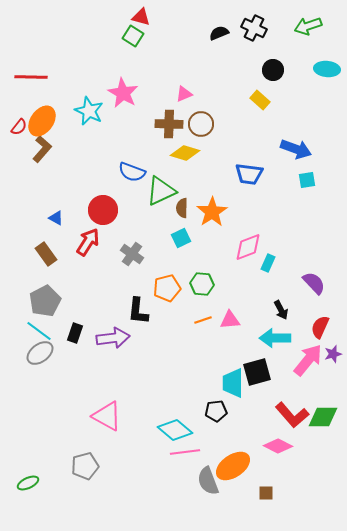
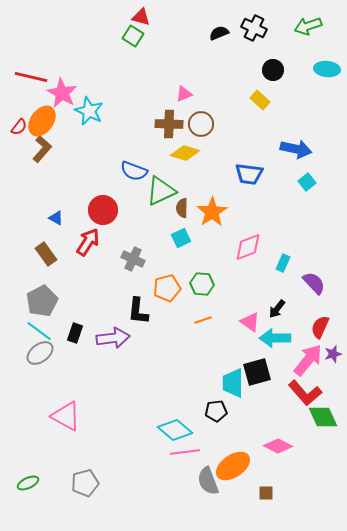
red line at (31, 77): rotated 12 degrees clockwise
pink star at (123, 93): moved 61 px left
blue arrow at (296, 149): rotated 8 degrees counterclockwise
blue semicircle at (132, 172): moved 2 px right, 1 px up
cyan square at (307, 180): moved 2 px down; rotated 30 degrees counterclockwise
gray cross at (132, 254): moved 1 px right, 5 px down; rotated 10 degrees counterclockwise
cyan rectangle at (268, 263): moved 15 px right
gray pentagon at (45, 301): moved 3 px left
black arrow at (281, 310): moved 4 px left, 1 px up; rotated 66 degrees clockwise
pink triangle at (230, 320): moved 20 px right, 2 px down; rotated 40 degrees clockwise
red L-shape at (292, 415): moved 13 px right, 22 px up
pink triangle at (107, 416): moved 41 px left
green diamond at (323, 417): rotated 64 degrees clockwise
gray pentagon at (85, 466): moved 17 px down
